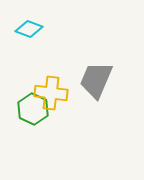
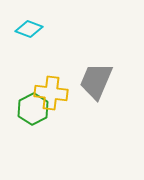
gray trapezoid: moved 1 px down
green hexagon: rotated 8 degrees clockwise
